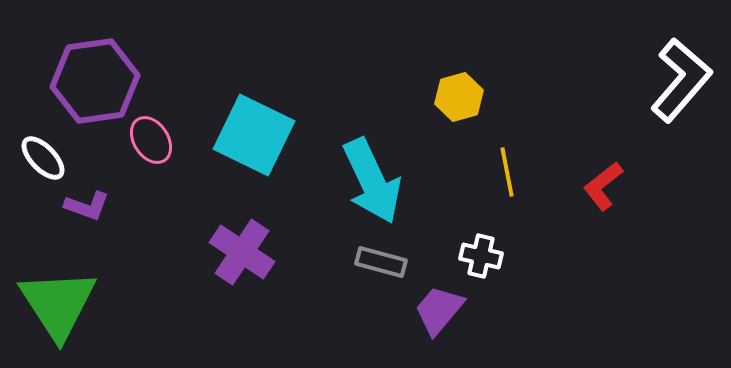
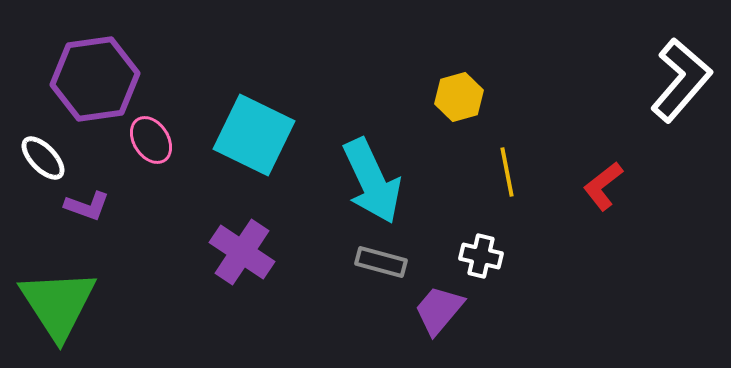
purple hexagon: moved 2 px up
